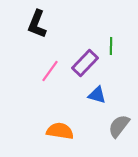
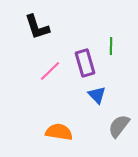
black L-shape: moved 3 px down; rotated 40 degrees counterclockwise
purple rectangle: rotated 60 degrees counterclockwise
pink line: rotated 10 degrees clockwise
blue triangle: rotated 30 degrees clockwise
orange semicircle: moved 1 px left, 1 px down
